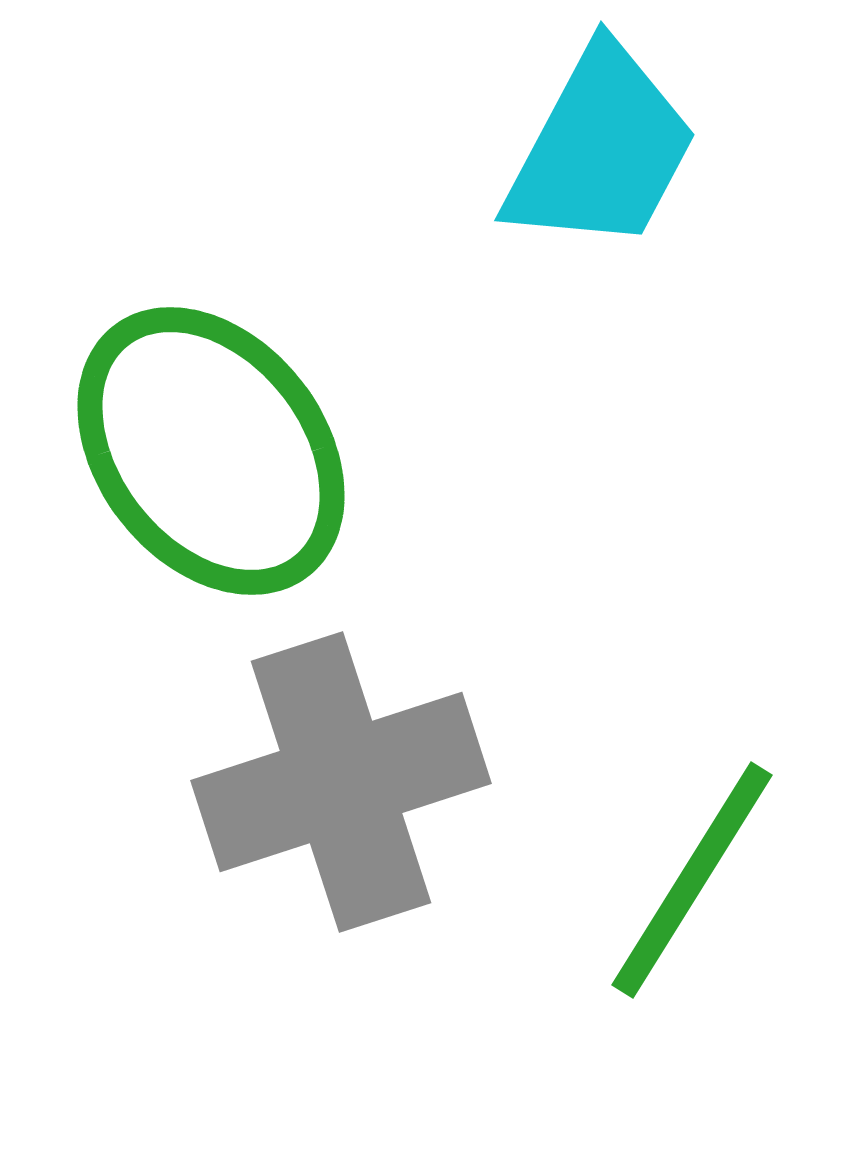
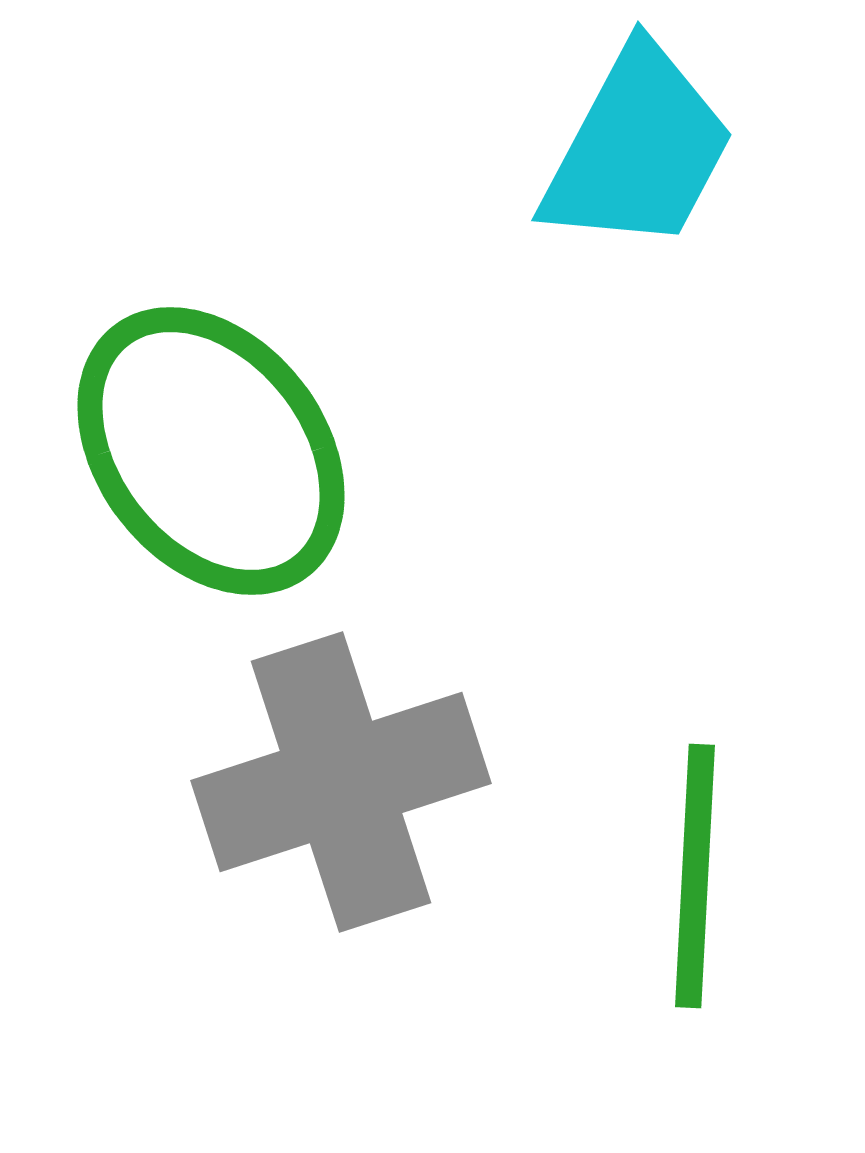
cyan trapezoid: moved 37 px right
green line: moved 3 px right, 4 px up; rotated 29 degrees counterclockwise
